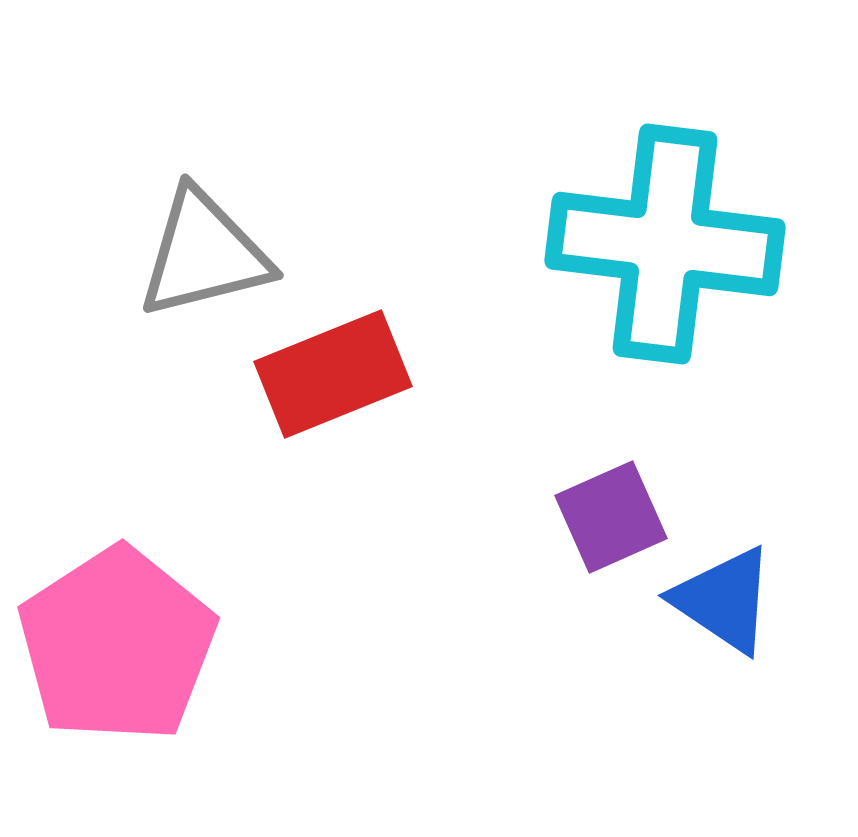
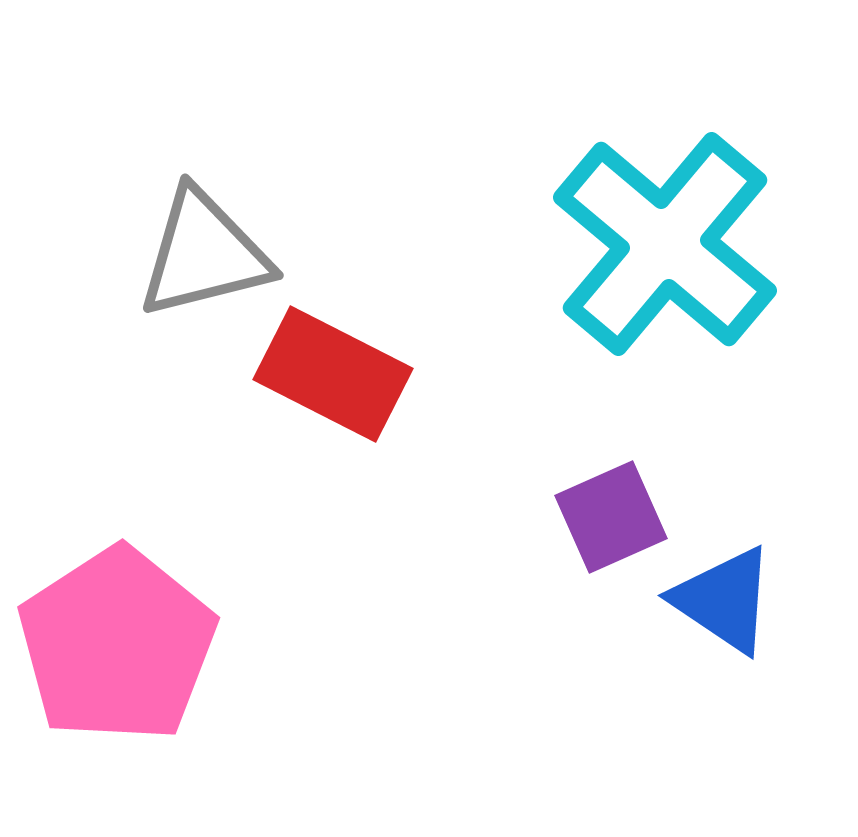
cyan cross: rotated 33 degrees clockwise
red rectangle: rotated 49 degrees clockwise
